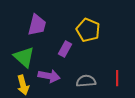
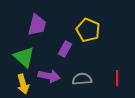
gray semicircle: moved 4 px left, 2 px up
yellow arrow: moved 1 px up
